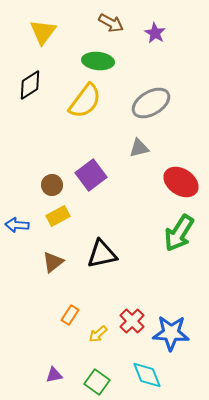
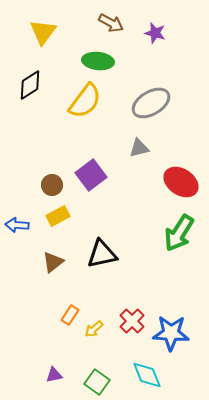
purple star: rotated 15 degrees counterclockwise
yellow arrow: moved 4 px left, 5 px up
